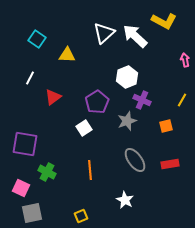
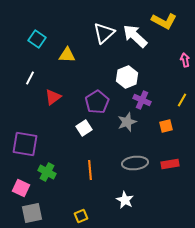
gray star: moved 1 px down
gray ellipse: moved 3 px down; rotated 60 degrees counterclockwise
